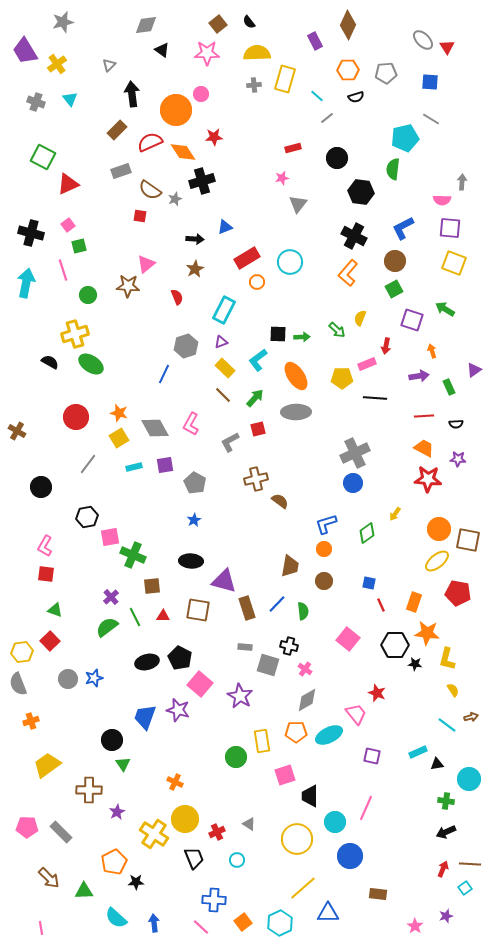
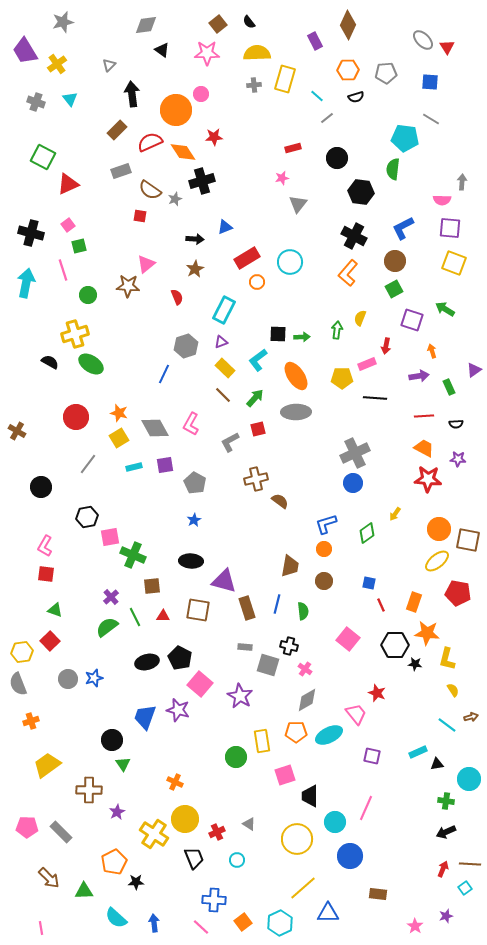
cyan pentagon at (405, 138): rotated 20 degrees clockwise
green arrow at (337, 330): rotated 126 degrees counterclockwise
blue line at (277, 604): rotated 30 degrees counterclockwise
